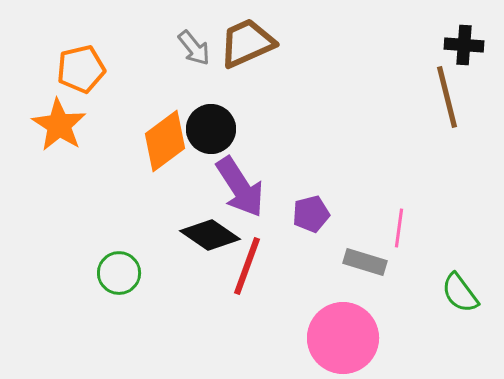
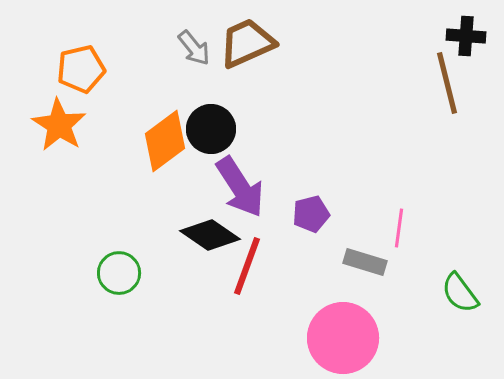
black cross: moved 2 px right, 9 px up
brown line: moved 14 px up
